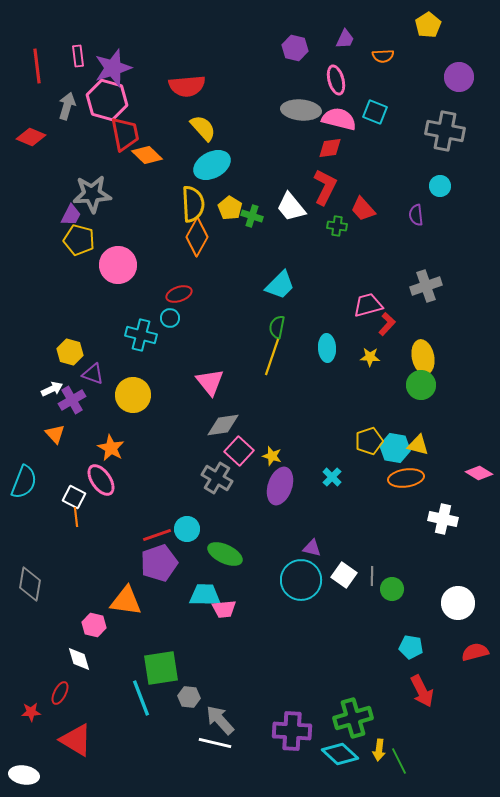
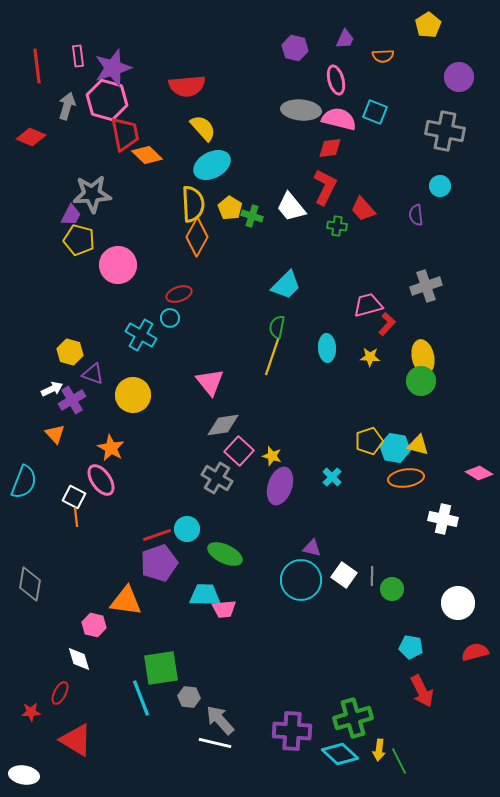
cyan trapezoid at (280, 285): moved 6 px right
cyan cross at (141, 335): rotated 16 degrees clockwise
green circle at (421, 385): moved 4 px up
